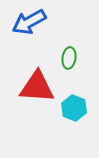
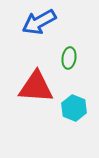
blue arrow: moved 10 px right
red triangle: moved 1 px left
